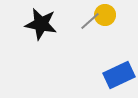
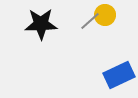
black star: rotated 12 degrees counterclockwise
